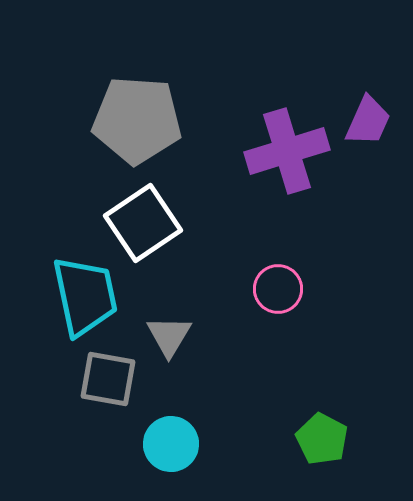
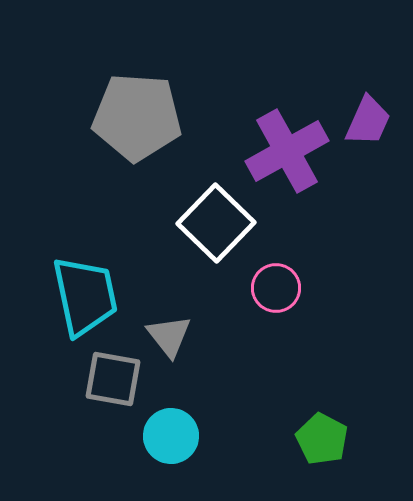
gray pentagon: moved 3 px up
purple cross: rotated 12 degrees counterclockwise
white square: moved 73 px right; rotated 12 degrees counterclockwise
pink circle: moved 2 px left, 1 px up
gray triangle: rotated 9 degrees counterclockwise
gray square: moved 5 px right
cyan circle: moved 8 px up
